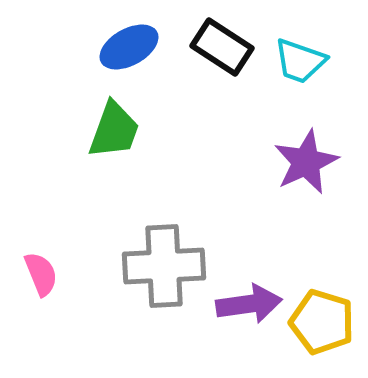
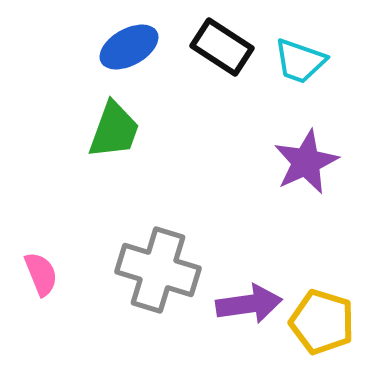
gray cross: moved 6 px left, 4 px down; rotated 20 degrees clockwise
